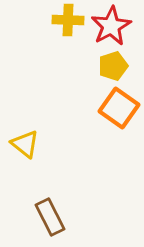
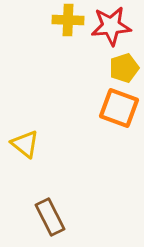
red star: rotated 24 degrees clockwise
yellow pentagon: moved 11 px right, 2 px down
orange square: rotated 15 degrees counterclockwise
